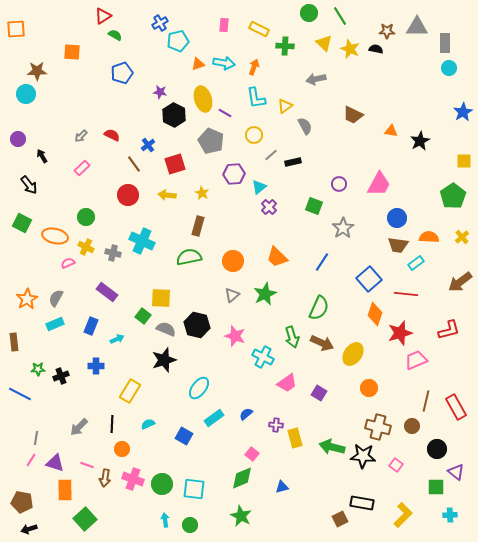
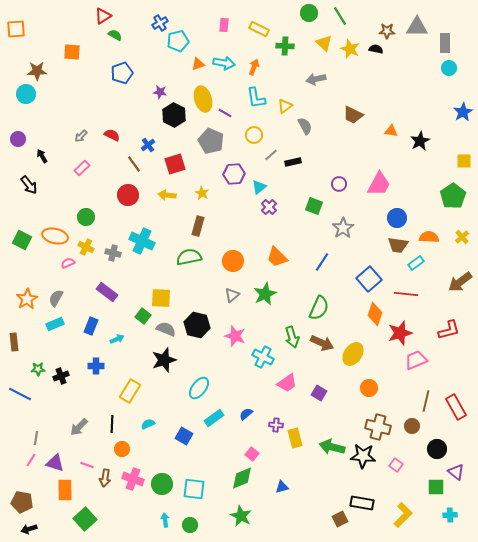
green square at (22, 223): moved 17 px down
